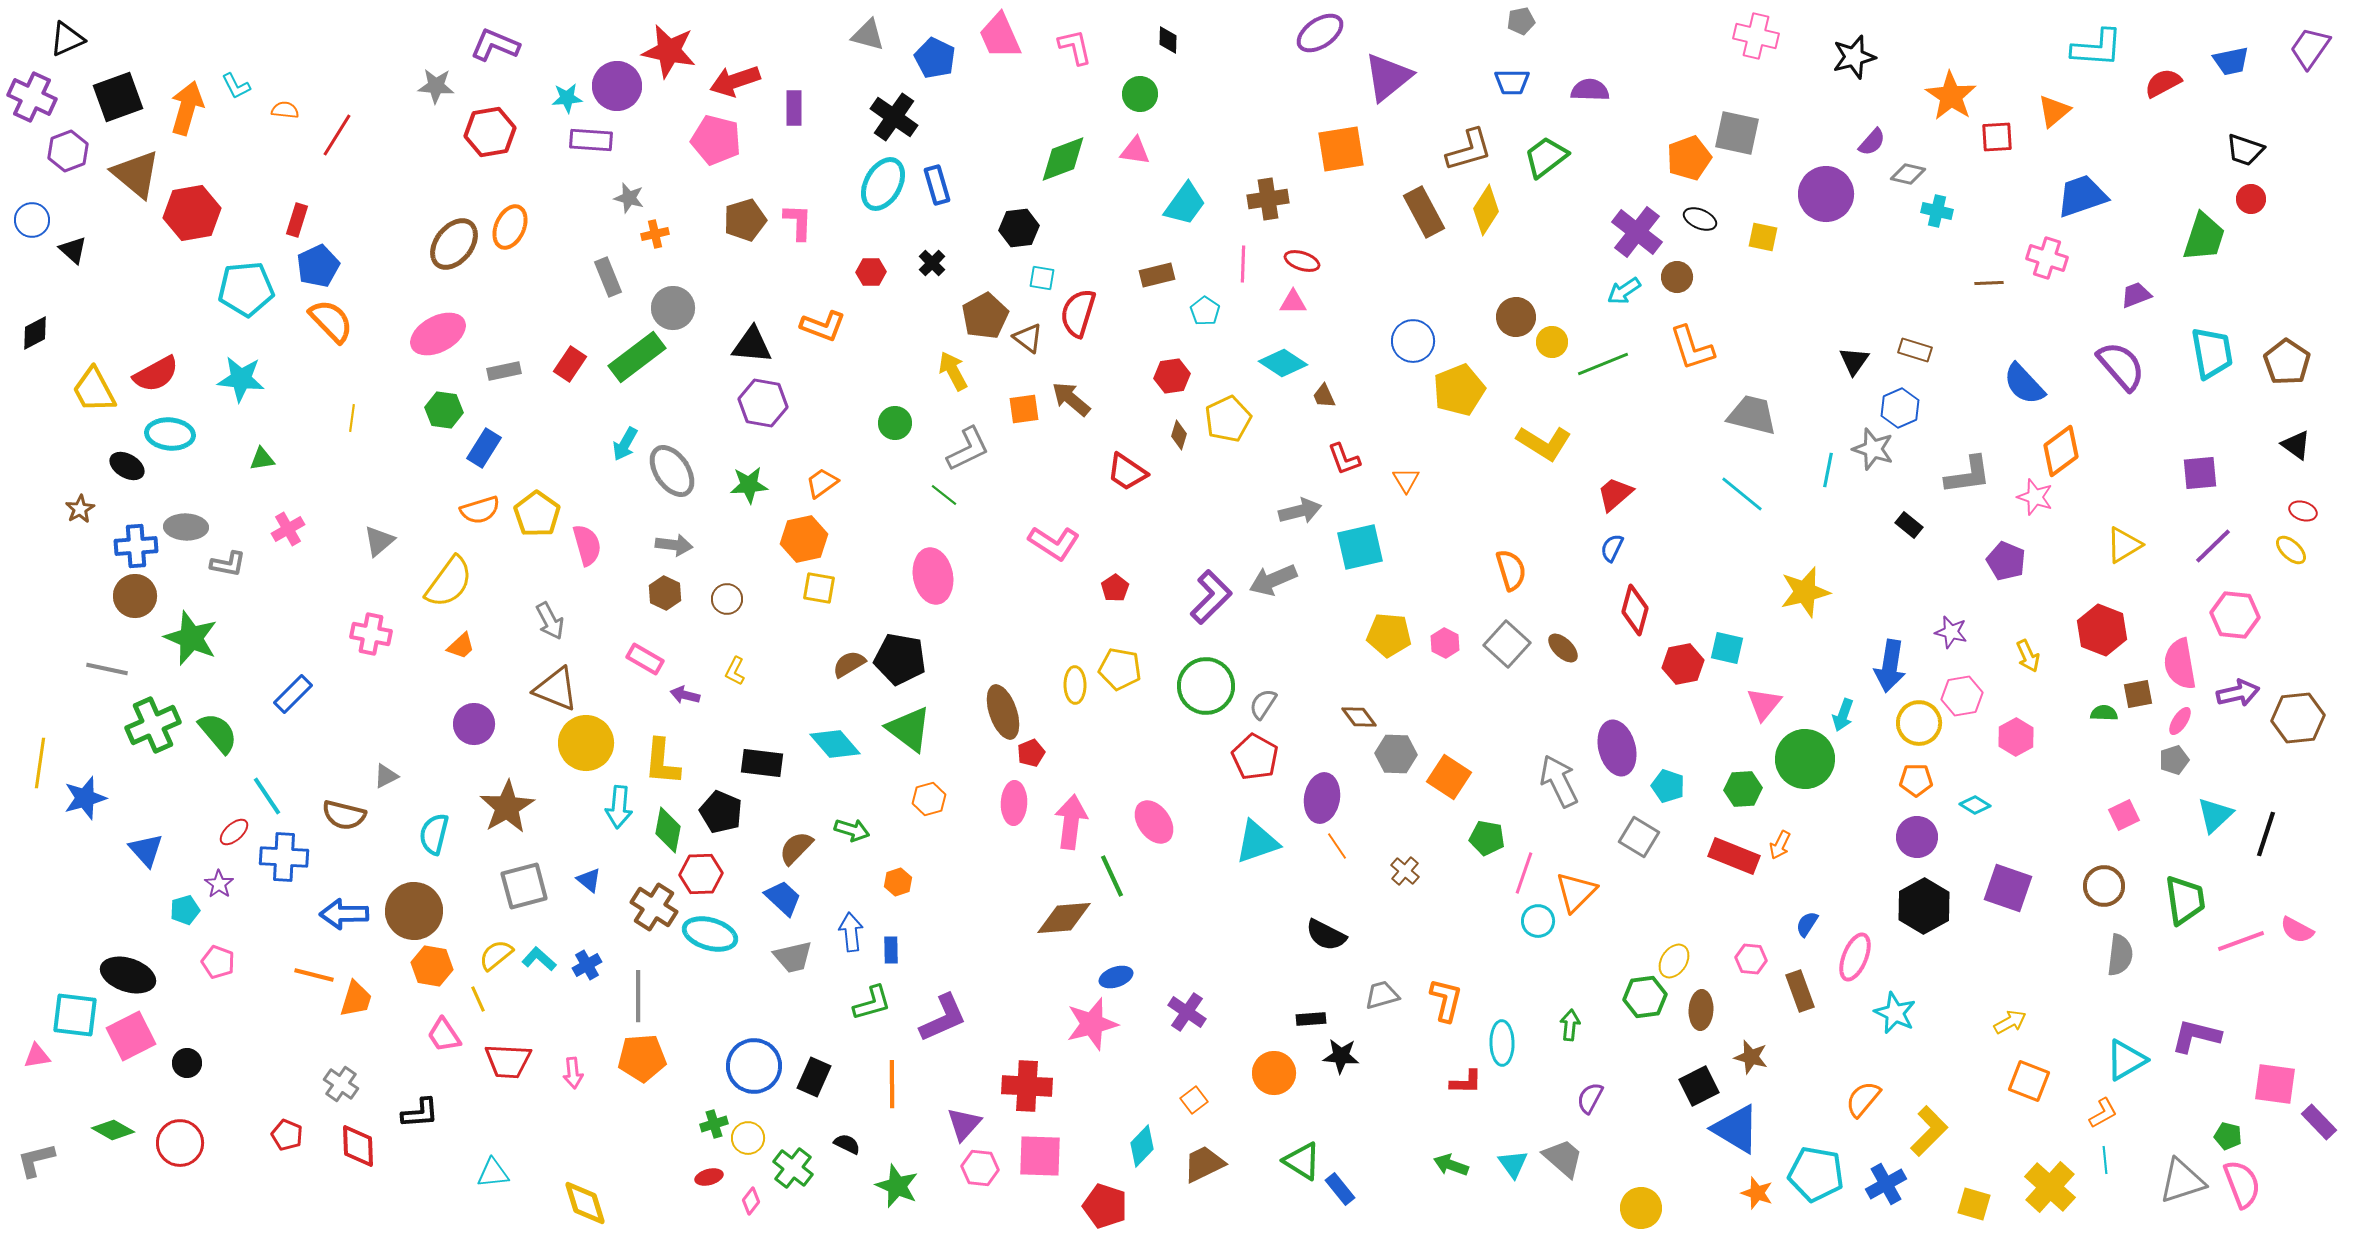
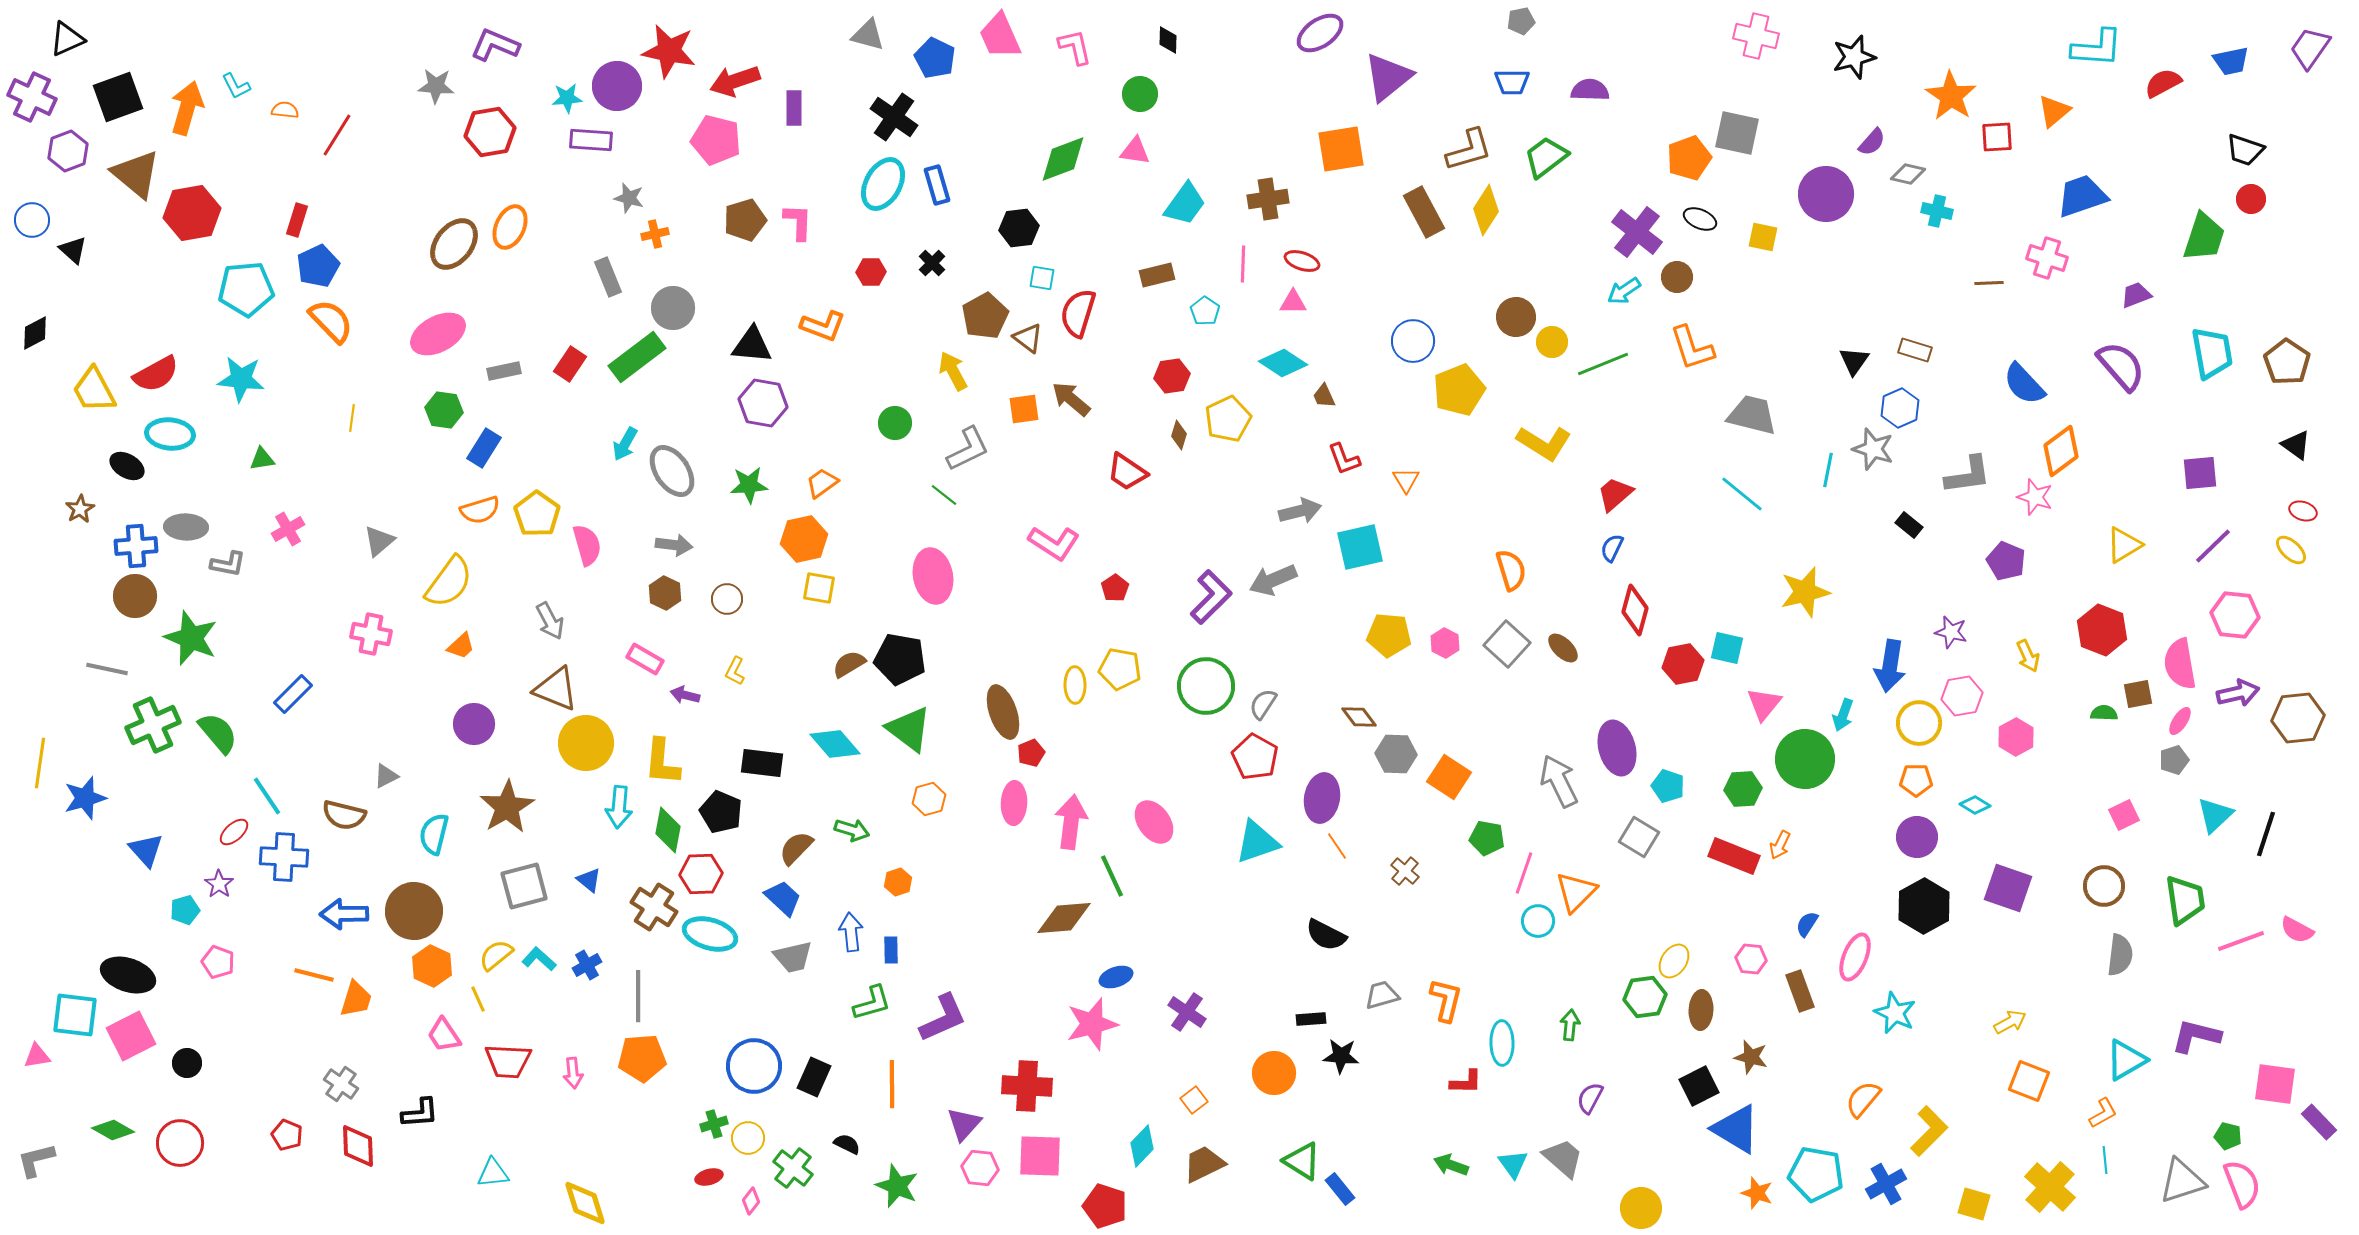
orange hexagon at (432, 966): rotated 15 degrees clockwise
